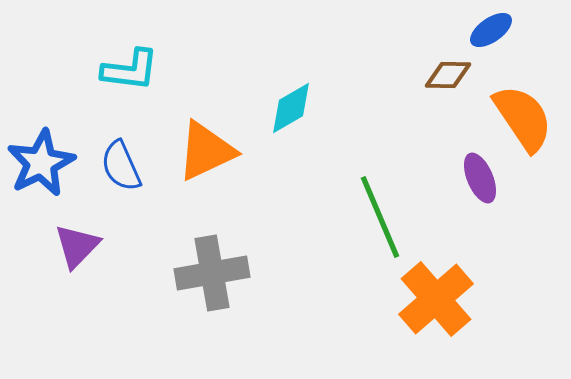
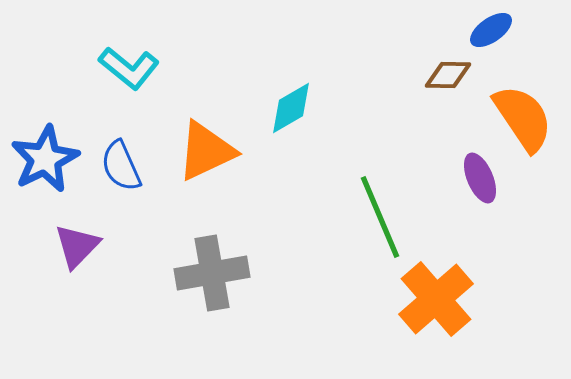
cyan L-shape: moved 1 px left, 2 px up; rotated 32 degrees clockwise
blue star: moved 4 px right, 4 px up
